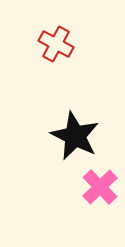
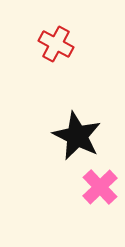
black star: moved 2 px right
